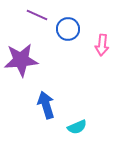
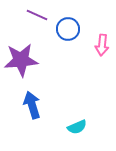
blue arrow: moved 14 px left
